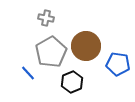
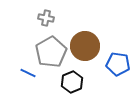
brown circle: moved 1 px left
blue line: rotated 21 degrees counterclockwise
